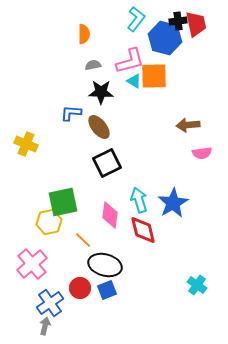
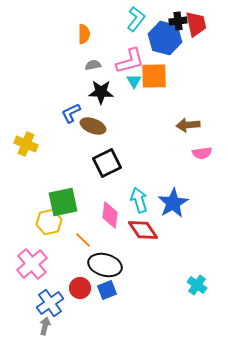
cyan triangle: rotated 28 degrees clockwise
blue L-shape: rotated 30 degrees counterclockwise
brown ellipse: moved 6 px left, 1 px up; rotated 30 degrees counterclockwise
red diamond: rotated 20 degrees counterclockwise
